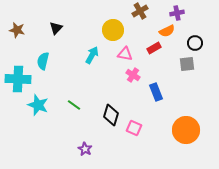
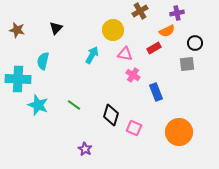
orange circle: moved 7 px left, 2 px down
